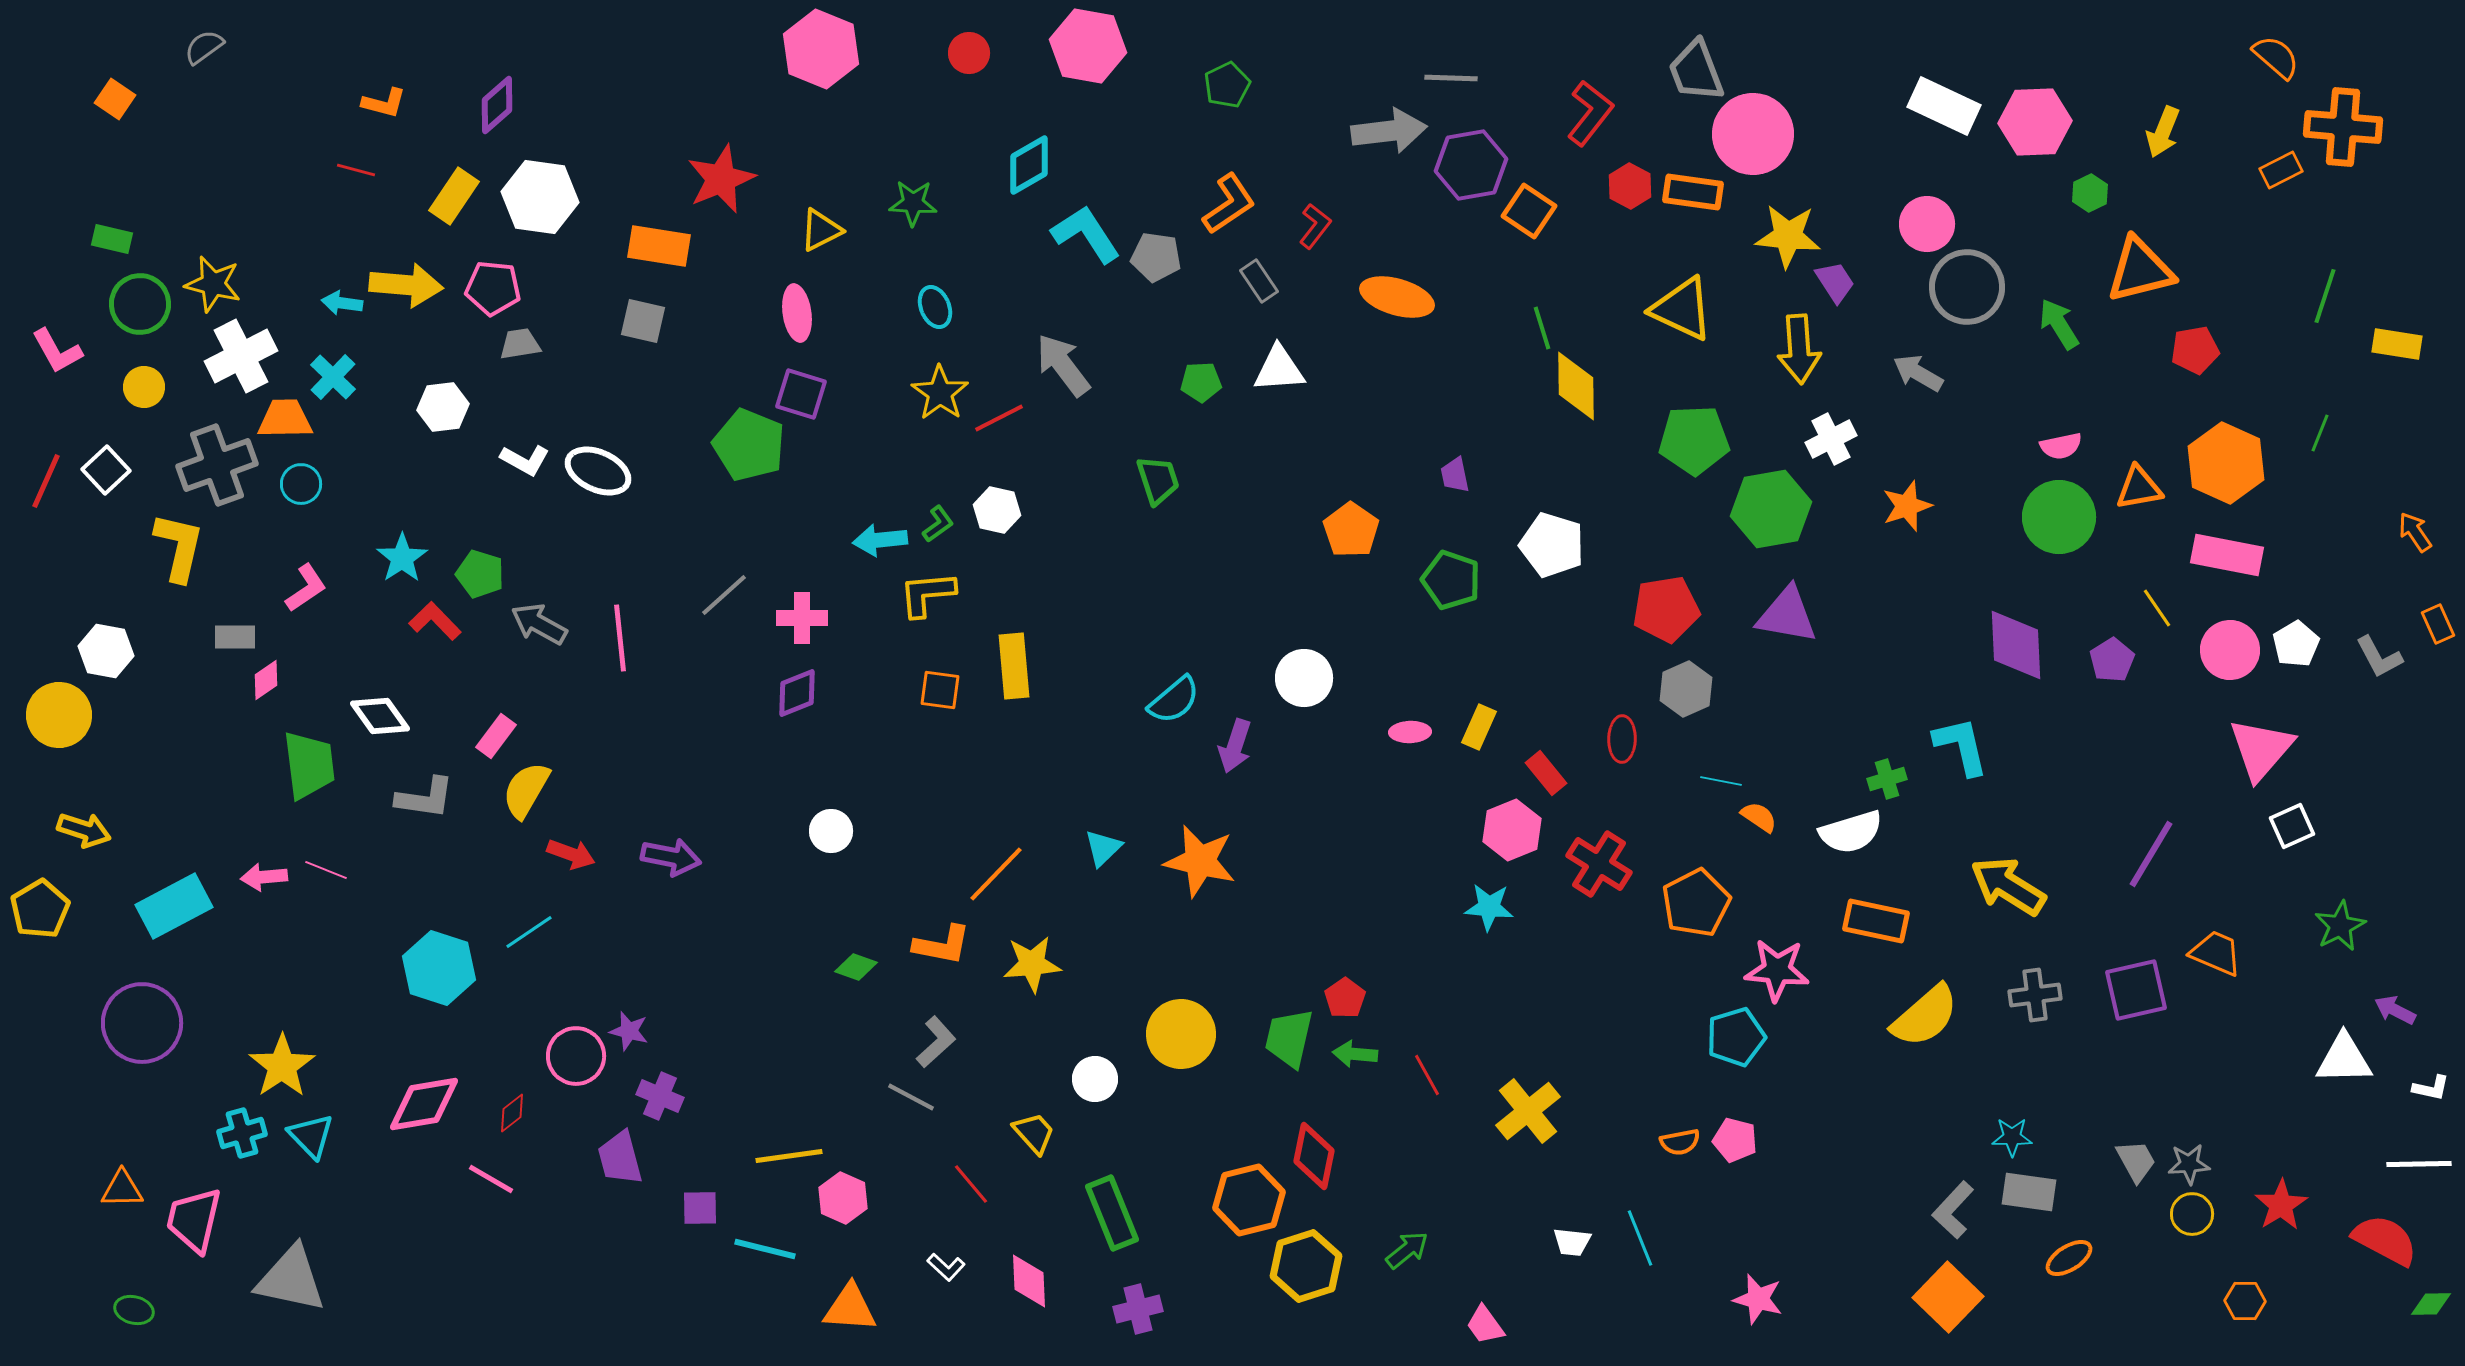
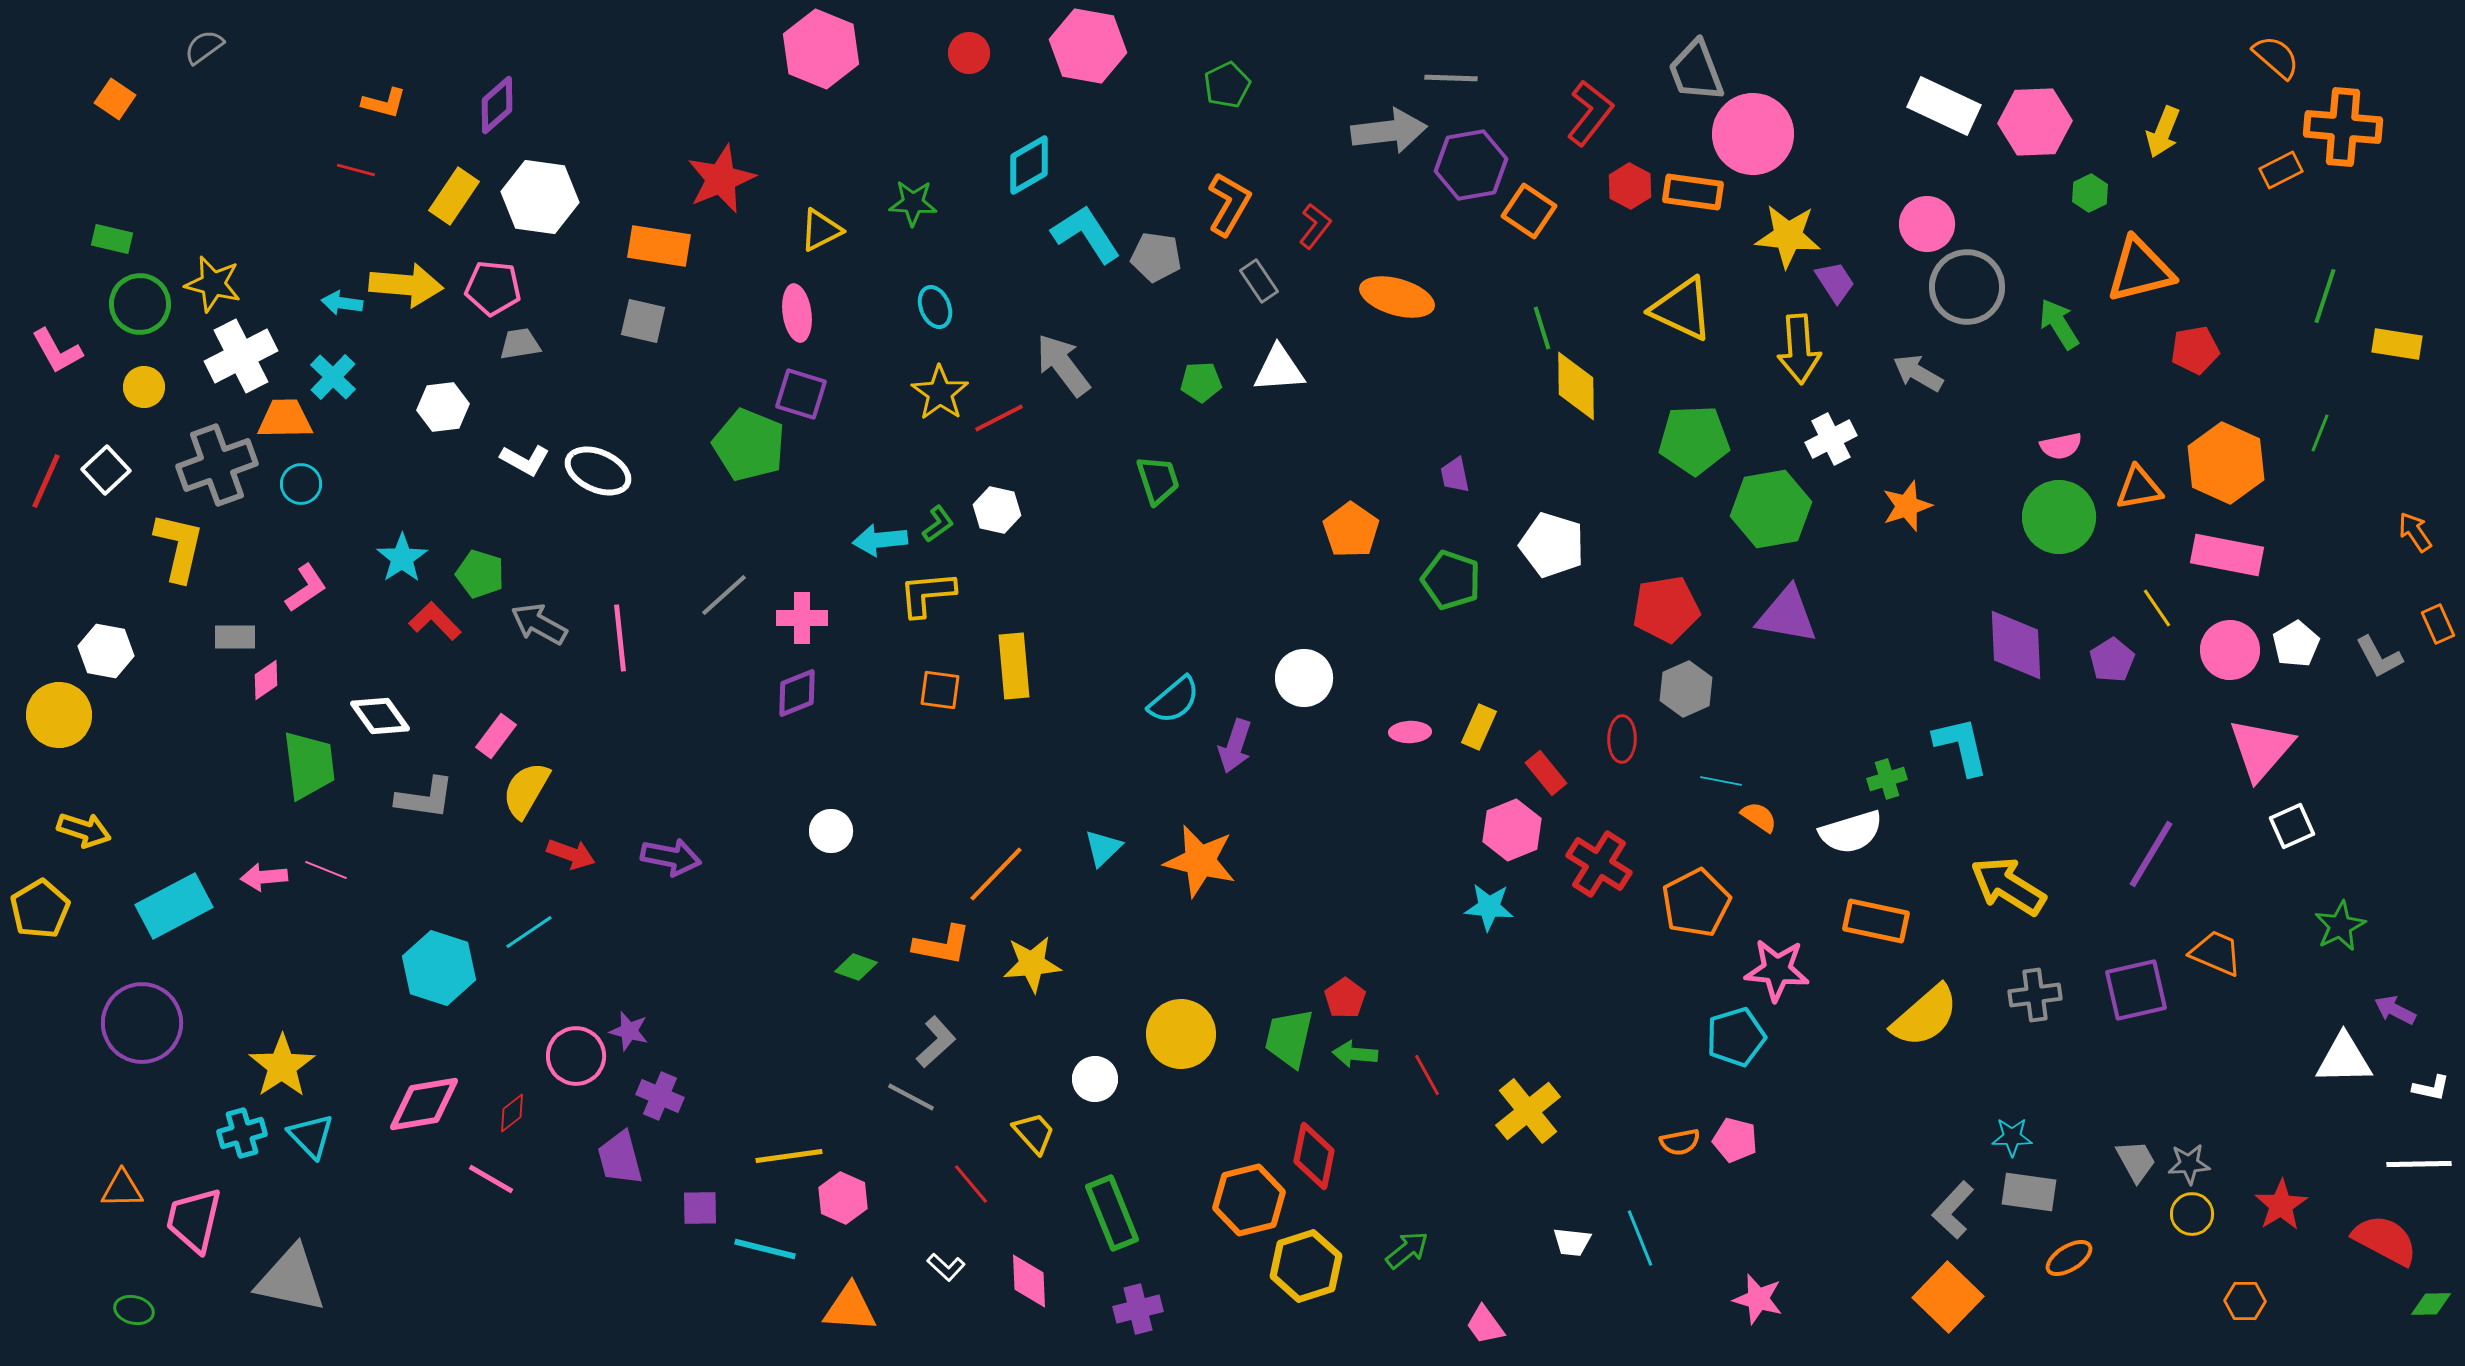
orange L-shape at (1229, 204): rotated 26 degrees counterclockwise
